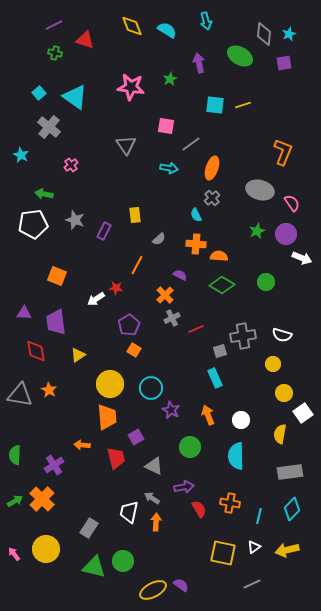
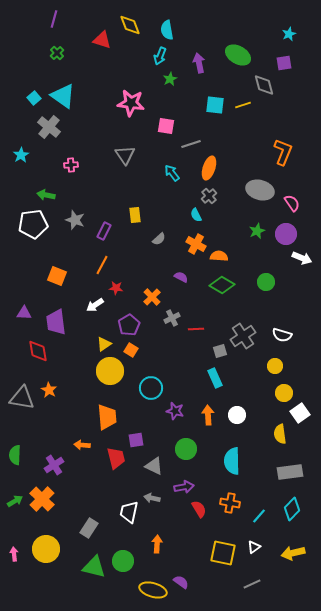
cyan arrow at (206, 21): moved 46 px left, 35 px down; rotated 36 degrees clockwise
purple line at (54, 25): moved 6 px up; rotated 48 degrees counterclockwise
yellow diamond at (132, 26): moved 2 px left, 1 px up
cyan semicircle at (167, 30): rotated 132 degrees counterclockwise
gray diamond at (264, 34): moved 51 px down; rotated 20 degrees counterclockwise
red triangle at (85, 40): moved 17 px right
green cross at (55, 53): moved 2 px right; rotated 32 degrees clockwise
green ellipse at (240, 56): moved 2 px left, 1 px up
pink star at (131, 87): moved 16 px down
cyan square at (39, 93): moved 5 px left, 5 px down
cyan triangle at (75, 97): moved 12 px left, 1 px up
gray line at (191, 144): rotated 18 degrees clockwise
gray triangle at (126, 145): moved 1 px left, 10 px down
cyan star at (21, 155): rotated 14 degrees clockwise
pink cross at (71, 165): rotated 32 degrees clockwise
cyan arrow at (169, 168): moved 3 px right, 5 px down; rotated 138 degrees counterclockwise
orange ellipse at (212, 168): moved 3 px left
green arrow at (44, 194): moved 2 px right, 1 px down
gray cross at (212, 198): moved 3 px left, 2 px up
orange cross at (196, 244): rotated 24 degrees clockwise
orange line at (137, 265): moved 35 px left
purple semicircle at (180, 275): moved 1 px right, 2 px down
orange cross at (165, 295): moved 13 px left, 2 px down
white arrow at (96, 299): moved 1 px left, 6 px down
red line at (196, 329): rotated 21 degrees clockwise
gray cross at (243, 336): rotated 25 degrees counterclockwise
orange square at (134, 350): moved 3 px left
red diamond at (36, 351): moved 2 px right
yellow triangle at (78, 355): moved 26 px right, 11 px up
yellow circle at (273, 364): moved 2 px right, 2 px down
yellow circle at (110, 384): moved 13 px up
gray triangle at (20, 395): moved 2 px right, 3 px down
purple star at (171, 410): moved 4 px right, 1 px down; rotated 12 degrees counterclockwise
white square at (303, 413): moved 3 px left
orange arrow at (208, 415): rotated 18 degrees clockwise
white circle at (241, 420): moved 4 px left, 5 px up
yellow semicircle at (280, 434): rotated 18 degrees counterclockwise
purple square at (136, 437): moved 3 px down; rotated 21 degrees clockwise
green circle at (190, 447): moved 4 px left, 2 px down
cyan semicircle at (236, 456): moved 4 px left, 5 px down
gray arrow at (152, 498): rotated 21 degrees counterclockwise
cyan line at (259, 516): rotated 28 degrees clockwise
orange arrow at (156, 522): moved 1 px right, 22 px down
yellow arrow at (287, 550): moved 6 px right, 3 px down
pink arrow at (14, 554): rotated 32 degrees clockwise
purple semicircle at (181, 585): moved 3 px up
yellow ellipse at (153, 590): rotated 44 degrees clockwise
